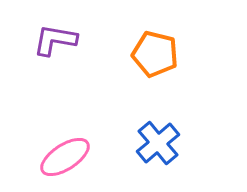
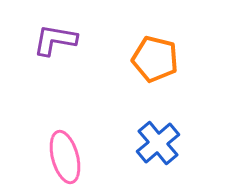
orange pentagon: moved 5 px down
pink ellipse: rotated 72 degrees counterclockwise
